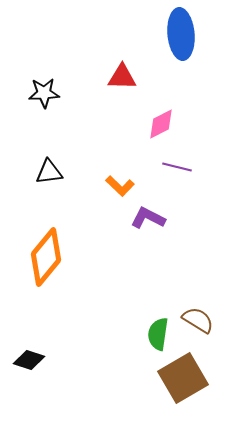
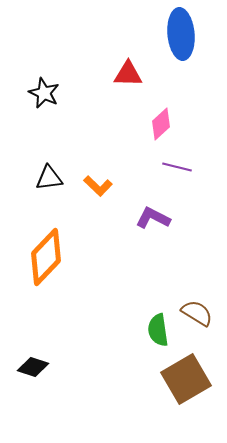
red triangle: moved 6 px right, 3 px up
black star: rotated 28 degrees clockwise
pink diamond: rotated 16 degrees counterclockwise
black triangle: moved 6 px down
orange L-shape: moved 22 px left
purple L-shape: moved 5 px right
orange diamond: rotated 4 degrees clockwise
brown semicircle: moved 1 px left, 7 px up
green semicircle: moved 4 px up; rotated 16 degrees counterclockwise
black diamond: moved 4 px right, 7 px down
brown square: moved 3 px right, 1 px down
